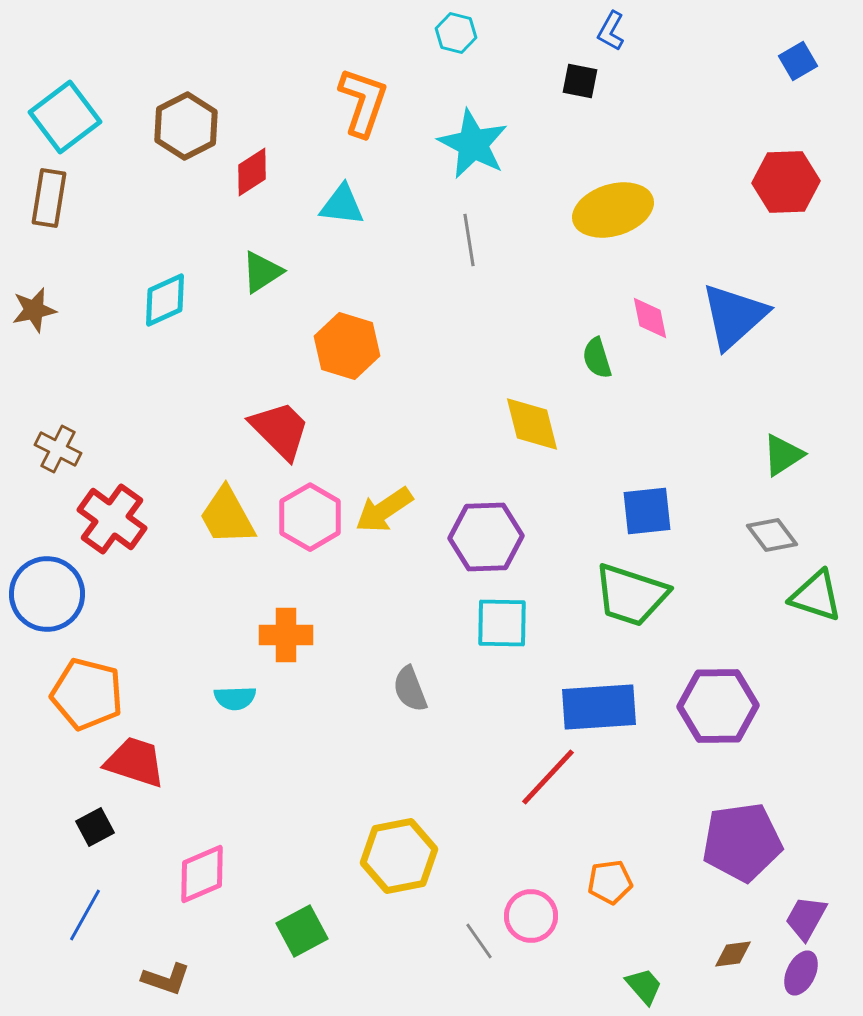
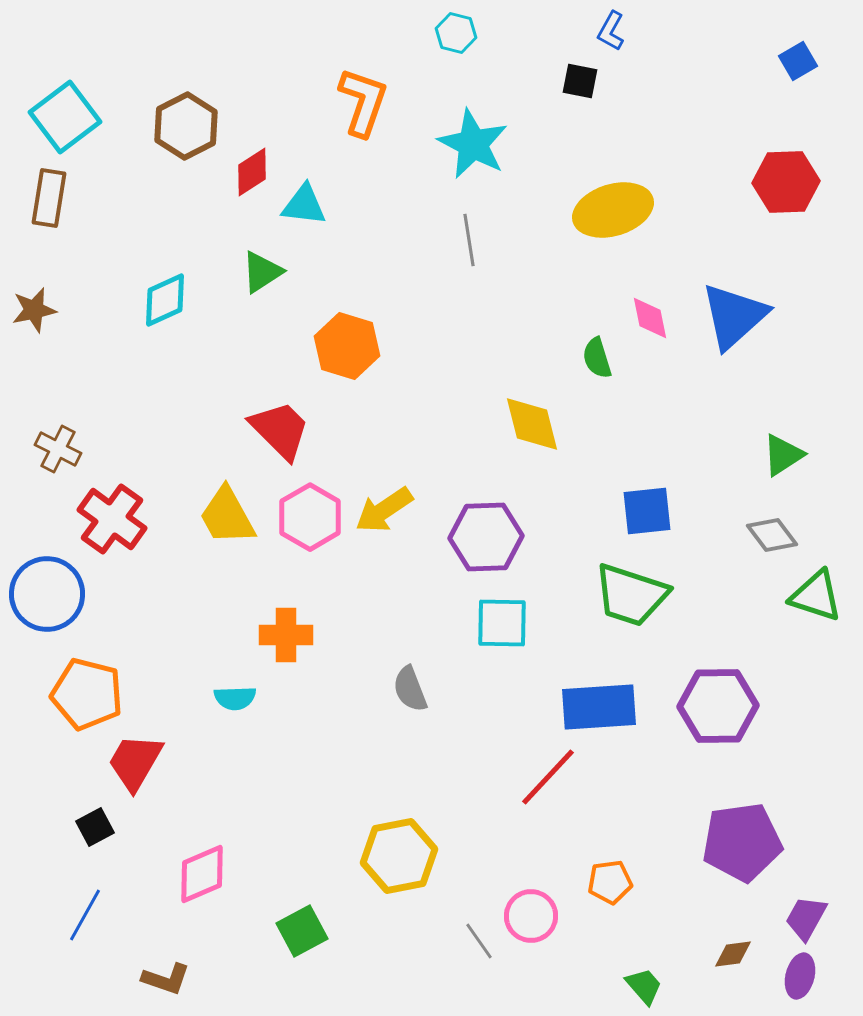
cyan triangle at (342, 205): moved 38 px left
red trapezoid at (135, 762): rotated 78 degrees counterclockwise
purple ellipse at (801, 973): moved 1 px left, 3 px down; rotated 12 degrees counterclockwise
